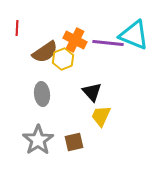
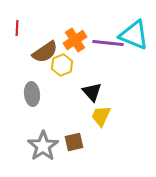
orange cross: rotated 30 degrees clockwise
yellow hexagon: moved 1 px left, 6 px down
gray ellipse: moved 10 px left
gray star: moved 5 px right, 6 px down
